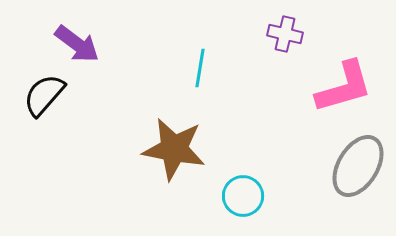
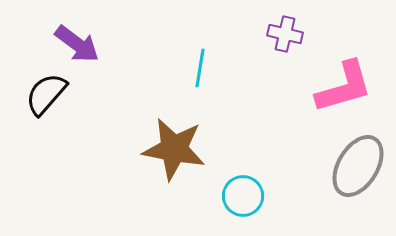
black semicircle: moved 2 px right, 1 px up
